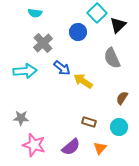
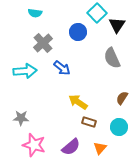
black triangle: moved 1 px left; rotated 12 degrees counterclockwise
yellow arrow: moved 5 px left, 21 px down
